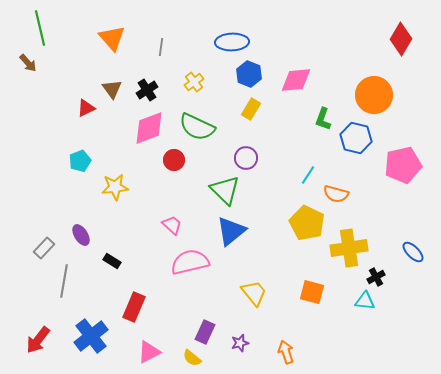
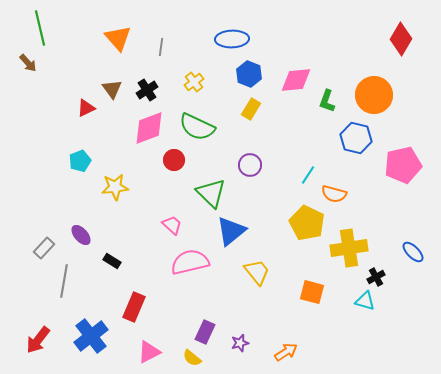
orange triangle at (112, 38): moved 6 px right
blue ellipse at (232, 42): moved 3 px up
green L-shape at (323, 119): moved 4 px right, 18 px up
purple circle at (246, 158): moved 4 px right, 7 px down
green triangle at (225, 190): moved 14 px left, 3 px down
orange semicircle at (336, 194): moved 2 px left
purple ellipse at (81, 235): rotated 10 degrees counterclockwise
yellow trapezoid at (254, 293): moved 3 px right, 21 px up
cyan triangle at (365, 301): rotated 10 degrees clockwise
orange arrow at (286, 352): rotated 75 degrees clockwise
